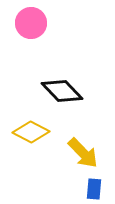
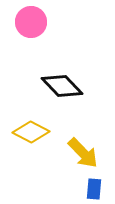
pink circle: moved 1 px up
black diamond: moved 5 px up
